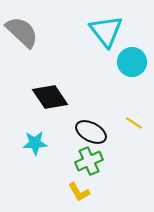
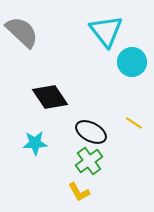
green cross: rotated 12 degrees counterclockwise
